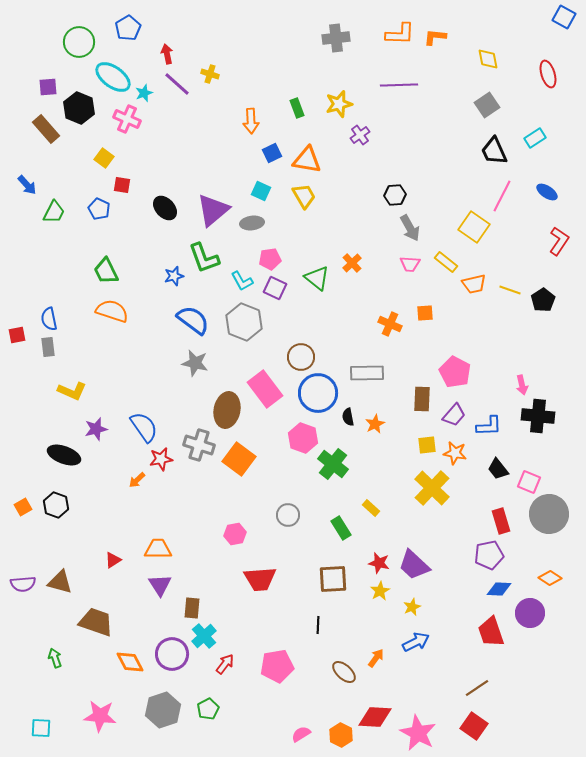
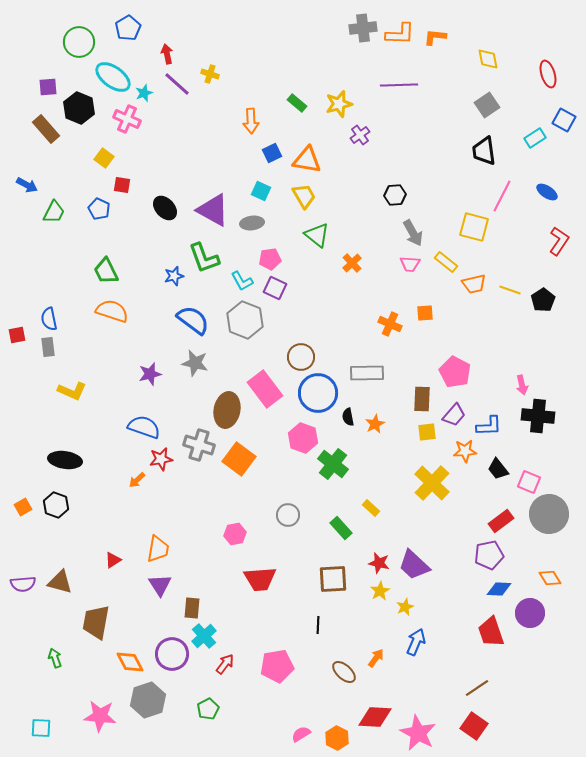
blue square at (564, 17): moved 103 px down
gray cross at (336, 38): moved 27 px right, 10 px up
green rectangle at (297, 108): moved 5 px up; rotated 30 degrees counterclockwise
black trapezoid at (494, 151): moved 10 px left; rotated 16 degrees clockwise
blue arrow at (27, 185): rotated 20 degrees counterclockwise
purple triangle at (213, 210): rotated 51 degrees counterclockwise
yellow square at (474, 227): rotated 20 degrees counterclockwise
gray arrow at (410, 228): moved 3 px right, 5 px down
green triangle at (317, 278): moved 43 px up
gray hexagon at (244, 322): moved 1 px right, 2 px up
blue semicircle at (144, 427): rotated 36 degrees counterclockwise
purple star at (96, 429): moved 54 px right, 55 px up
yellow square at (427, 445): moved 13 px up
orange star at (455, 453): moved 10 px right, 2 px up; rotated 15 degrees counterclockwise
black ellipse at (64, 455): moved 1 px right, 5 px down; rotated 12 degrees counterclockwise
yellow cross at (432, 488): moved 5 px up
red rectangle at (501, 521): rotated 70 degrees clockwise
green rectangle at (341, 528): rotated 10 degrees counterclockwise
orange trapezoid at (158, 549): rotated 100 degrees clockwise
orange diamond at (550, 578): rotated 25 degrees clockwise
yellow star at (412, 607): moved 7 px left
brown trapezoid at (96, 622): rotated 99 degrees counterclockwise
blue arrow at (416, 642): rotated 40 degrees counterclockwise
gray hexagon at (163, 710): moved 15 px left, 10 px up
orange hexagon at (341, 735): moved 4 px left, 3 px down
